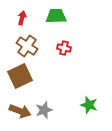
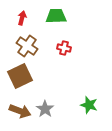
gray star: moved 1 px right, 1 px up; rotated 18 degrees counterclockwise
